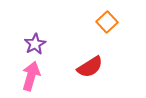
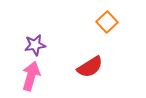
purple star: moved 1 px down; rotated 20 degrees clockwise
